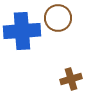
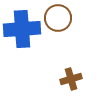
blue cross: moved 2 px up
